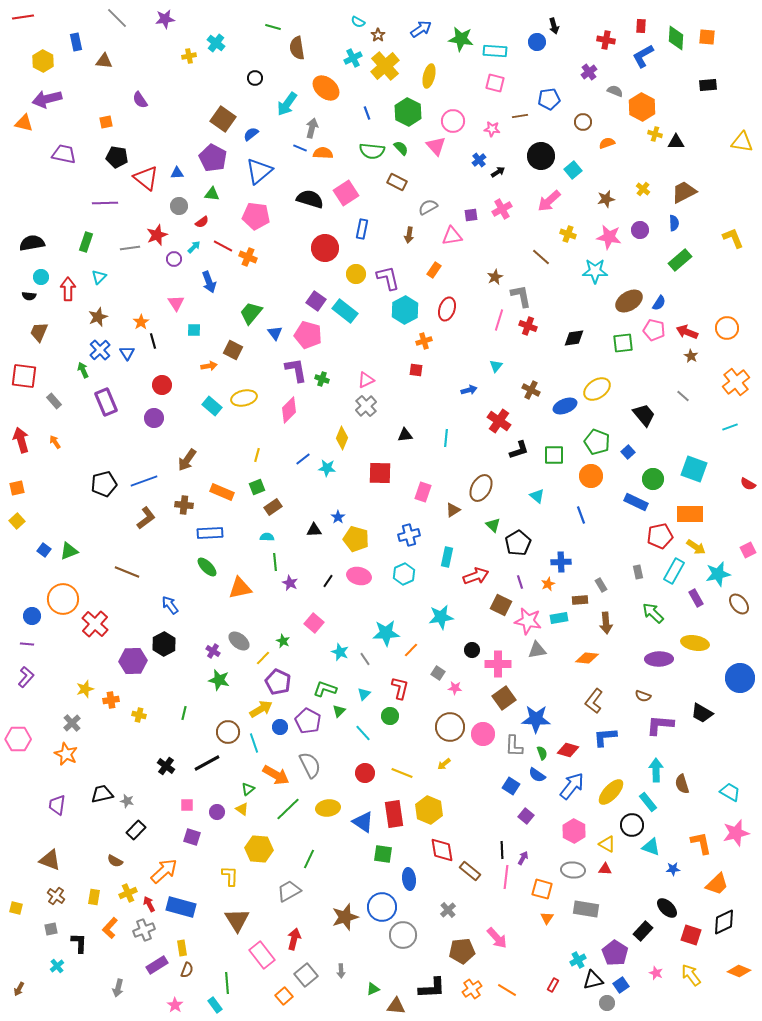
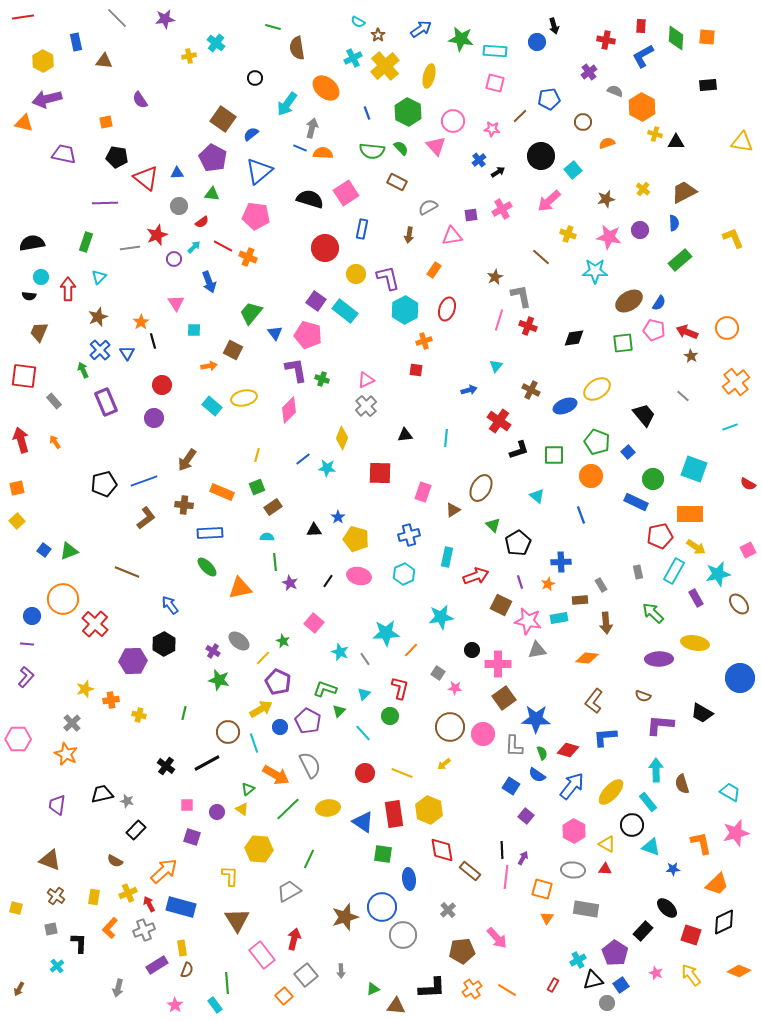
brown line at (520, 116): rotated 35 degrees counterclockwise
